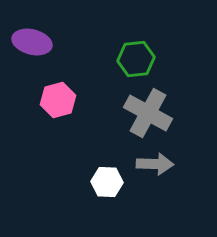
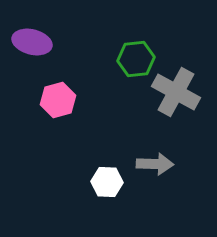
gray cross: moved 28 px right, 21 px up
